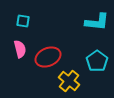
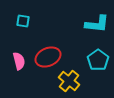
cyan L-shape: moved 2 px down
pink semicircle: moved 1 px left, 12 px down
cyan pentagon: moved 1 px right, 1 px up
